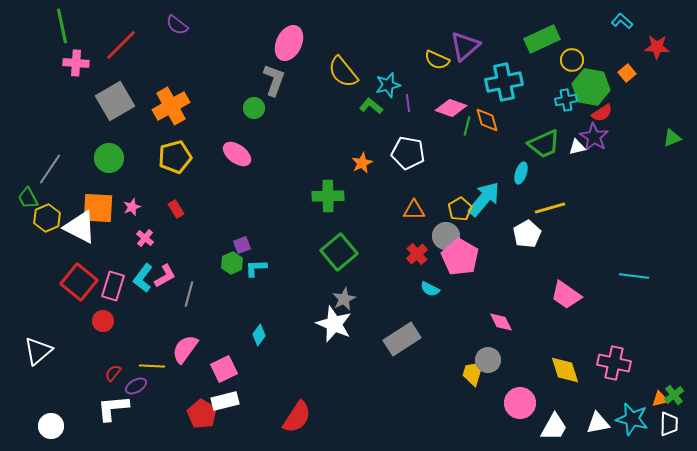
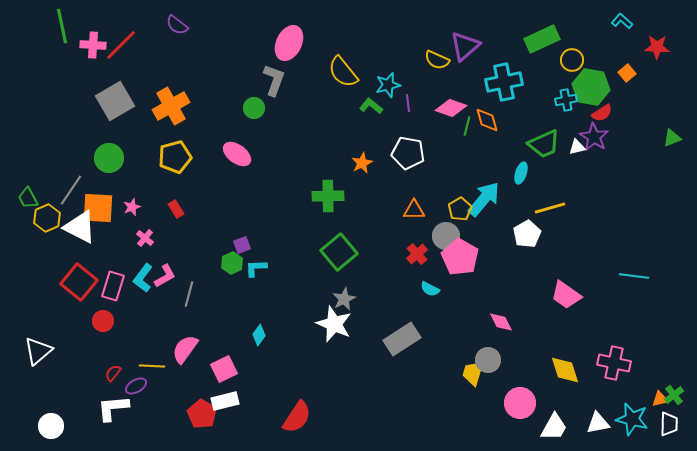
pink cross at (76, 63): moved 17 px right, 18 px up
gray line at (50, 169): moved 21 px right, 21 px down
